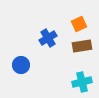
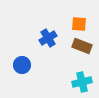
orange square: rotated 28 degrees clockwise
brown rectangle: rotated 30 degrees clockwise
blue circle: moved 1 px right
